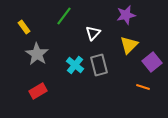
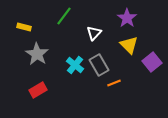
purple star: moved 1 px right, 3 px down; rotated 24 degrees counterclockwise
yellow rectangle: rotated 40 degrees counterclockwise
white triangle: moved 1 px right
yellow triangle: rotated 30 degrees counterclockwise
gray rectangle: rotated 15 degrees counterclockwise
orange line: moved 29 px left, 4 px up; rotated 40 degrees counterclockwise
red rectangle: moved 1 px up
